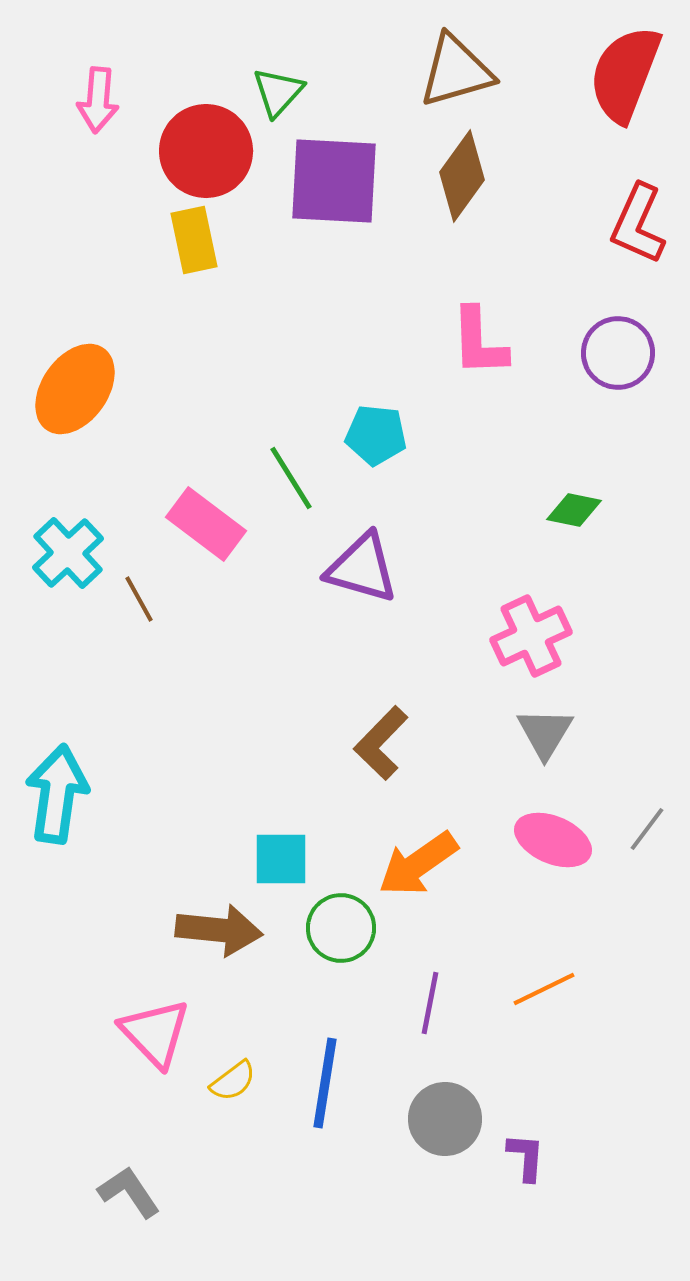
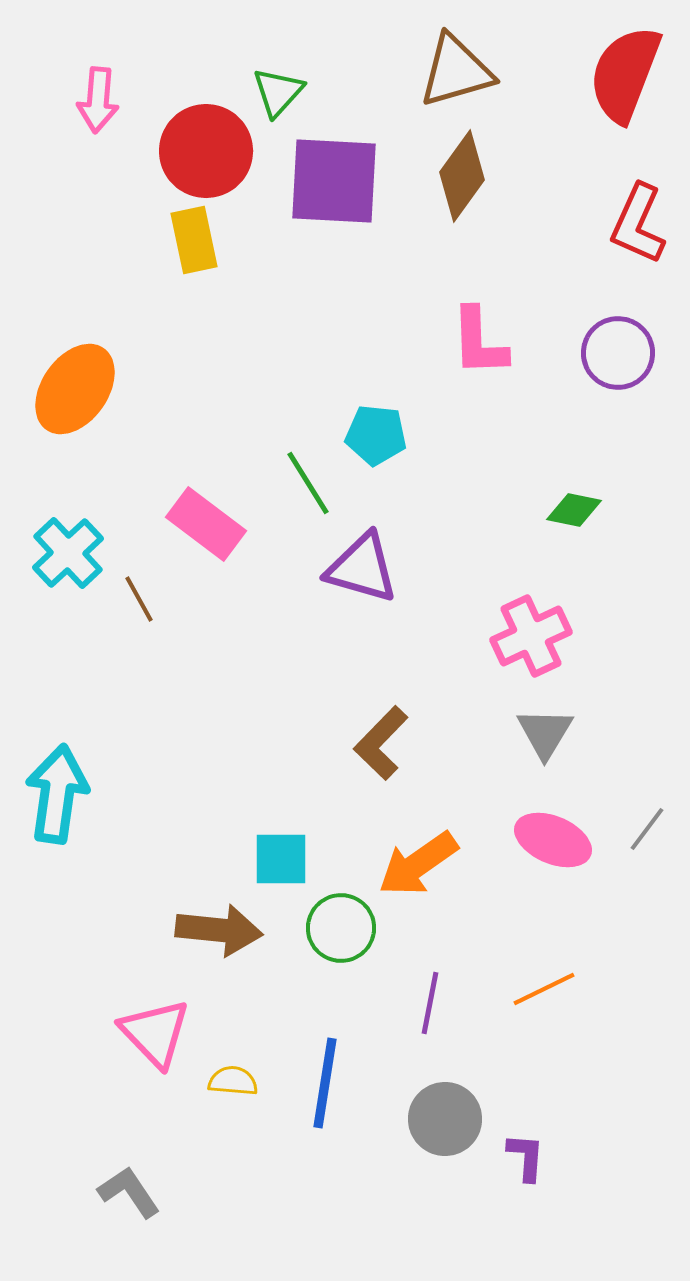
green line: moved 17 px right, 5 px down
yellow semicircle: rotated 138 degrees counterclockwise
